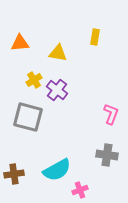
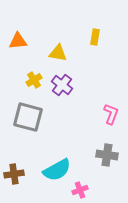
orange triangle: moved 2 px left, 2 px up
purple cross: moved 5 px right, 5 px up
